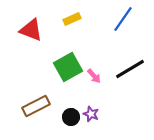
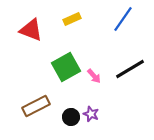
green square: moved 2 px left
